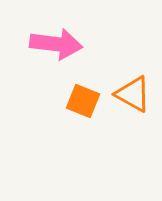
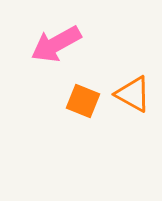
pink arrow: rotated 144 degrees clockwise
